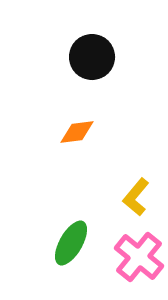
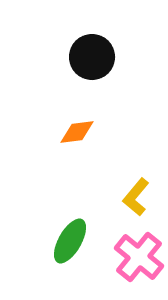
green ellipse: moved 1 px left, 2 px up
